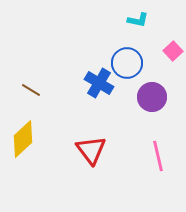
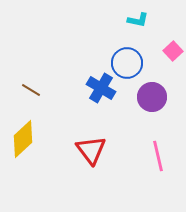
blue cross: moved 2 px right, 5 px down
